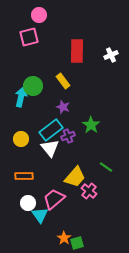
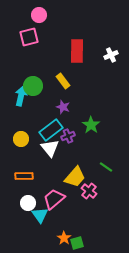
cyan arrow: moved 1 px up
